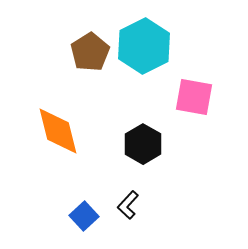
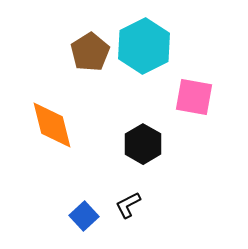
orange diamond: moved 6 px left, 6 px up
black L-shape: rotated 20 degrees clockwise
